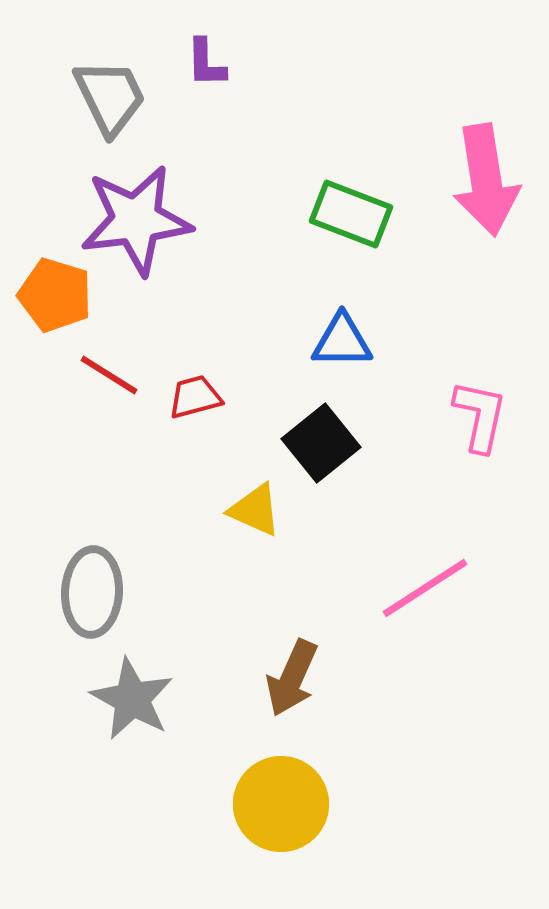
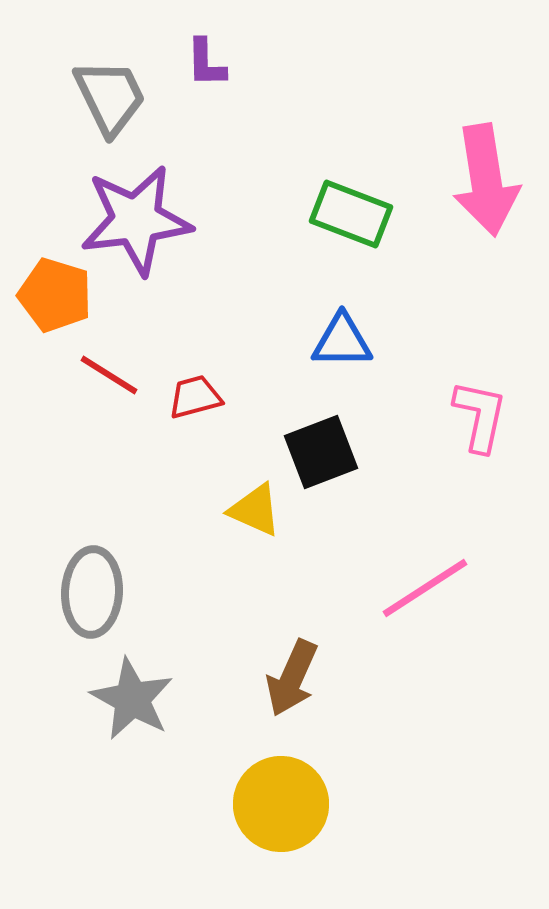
black square: moved 9 px down; rotated 18 degrees clockwise
